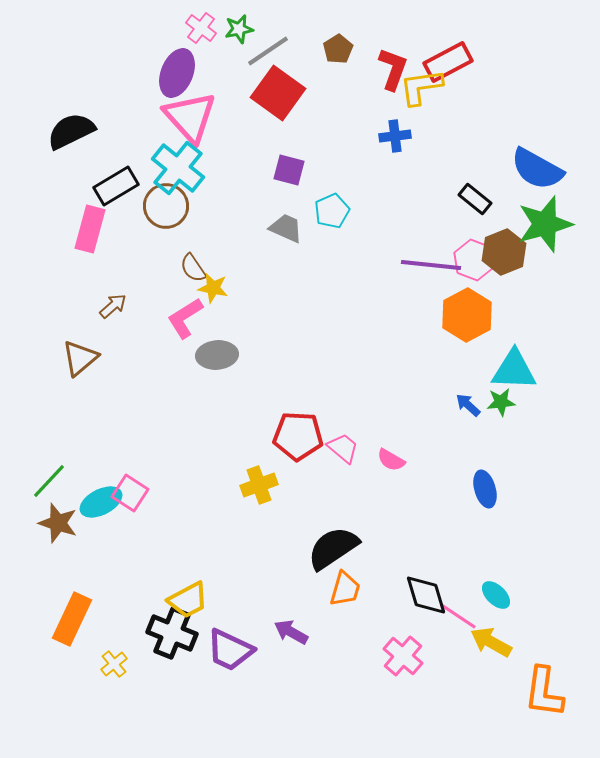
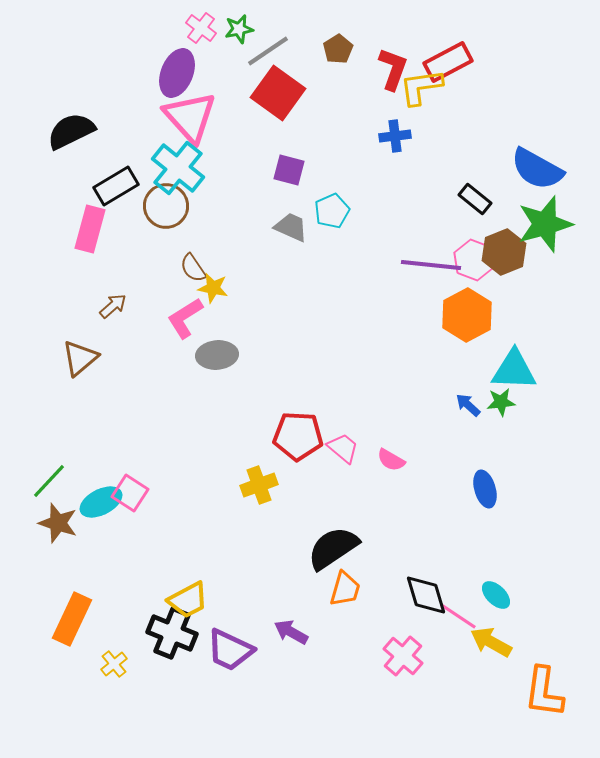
gray trapezoid at (286, 228): moved 5 px right, 1 px up
